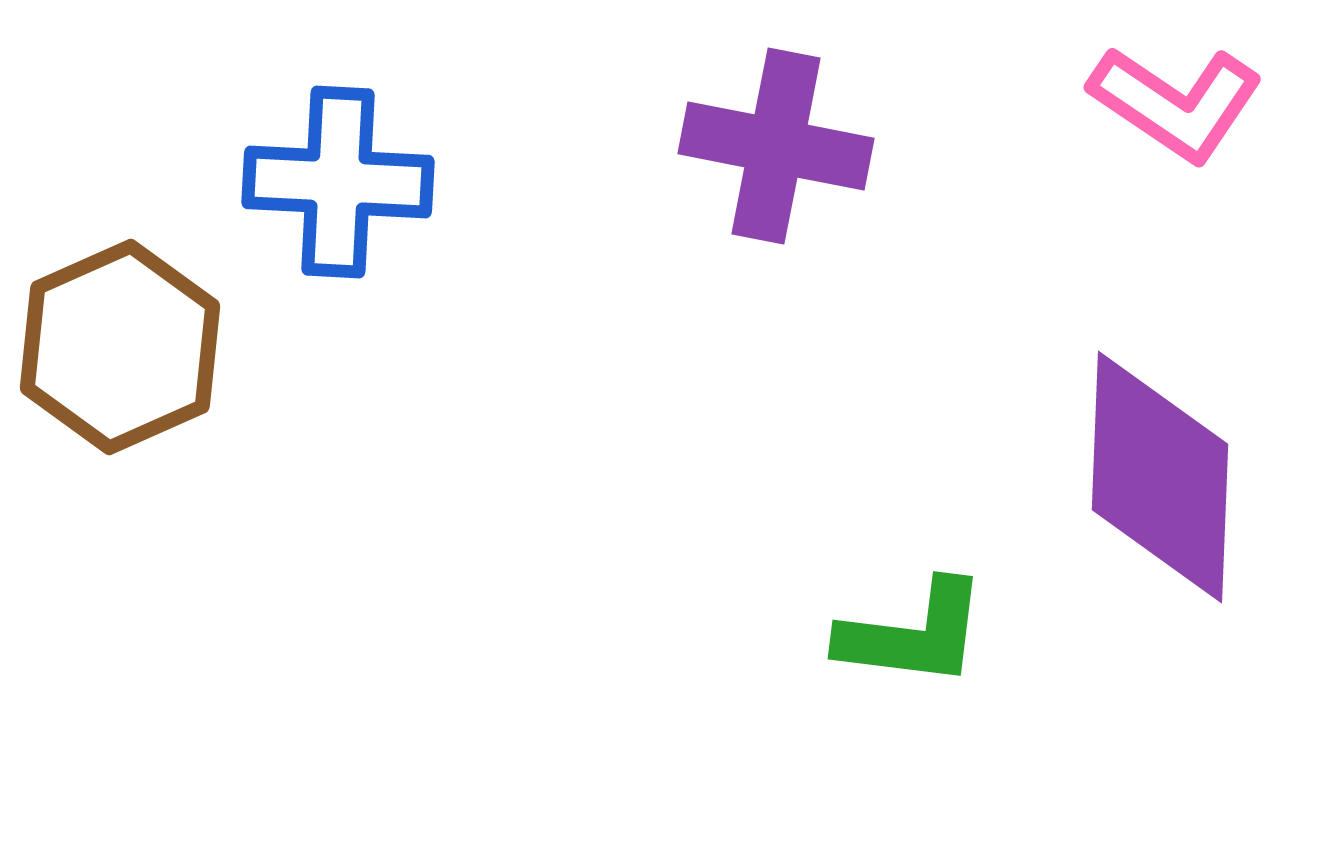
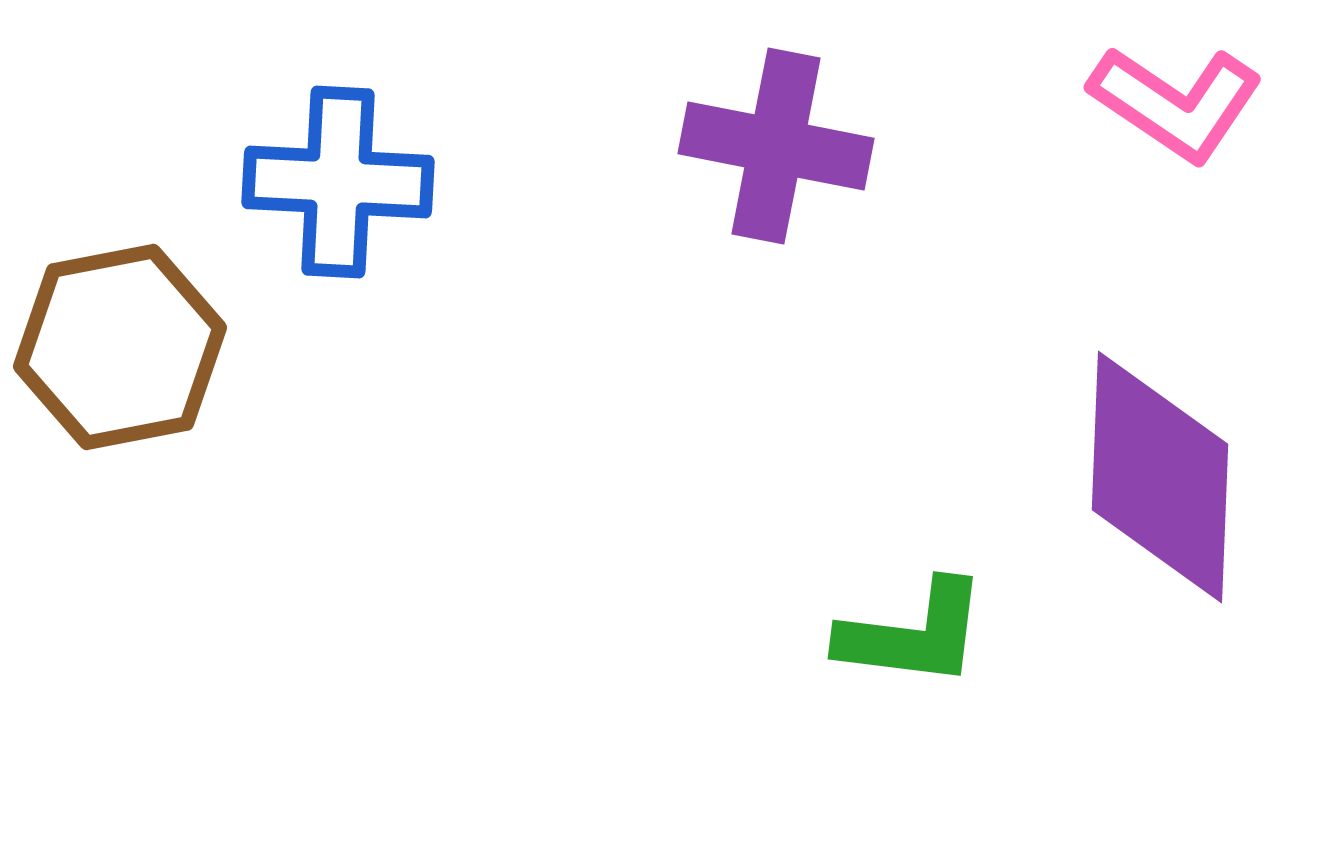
brown hexagon: rotated 13 degrees clockwise
